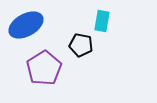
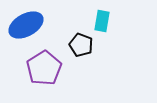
black pentagon: rotated 10 degrees clockwise
